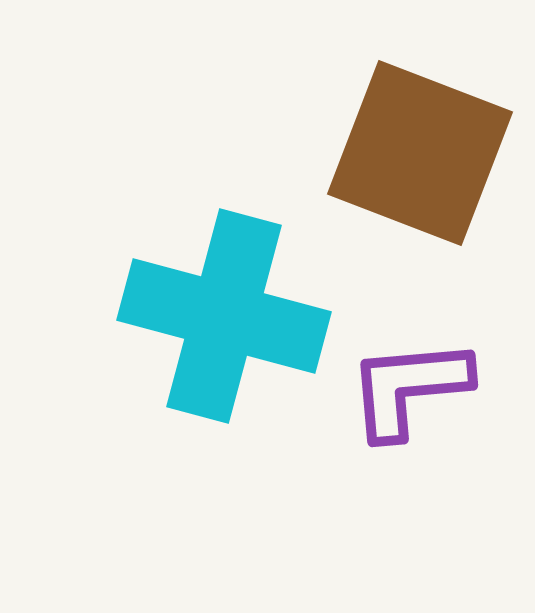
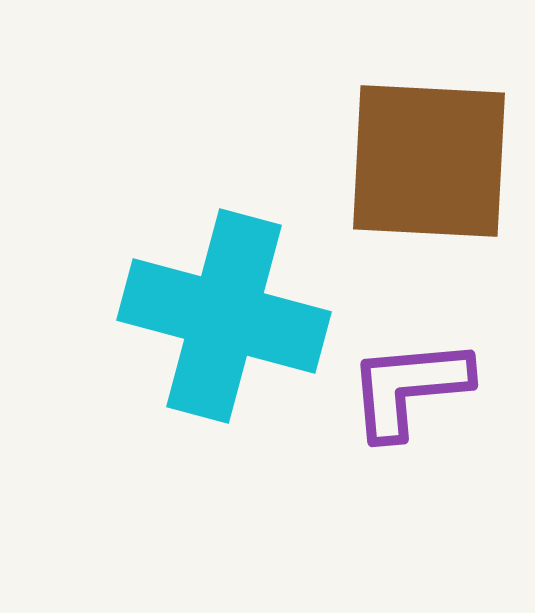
brown square: moved 9 px right, 8 px down; rotated 18 degrees counterclockwise
